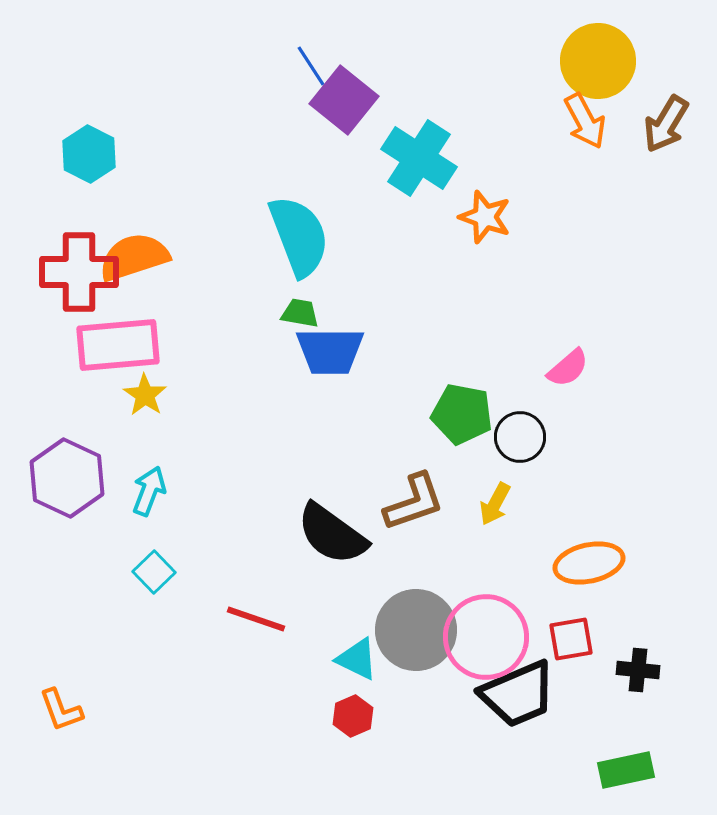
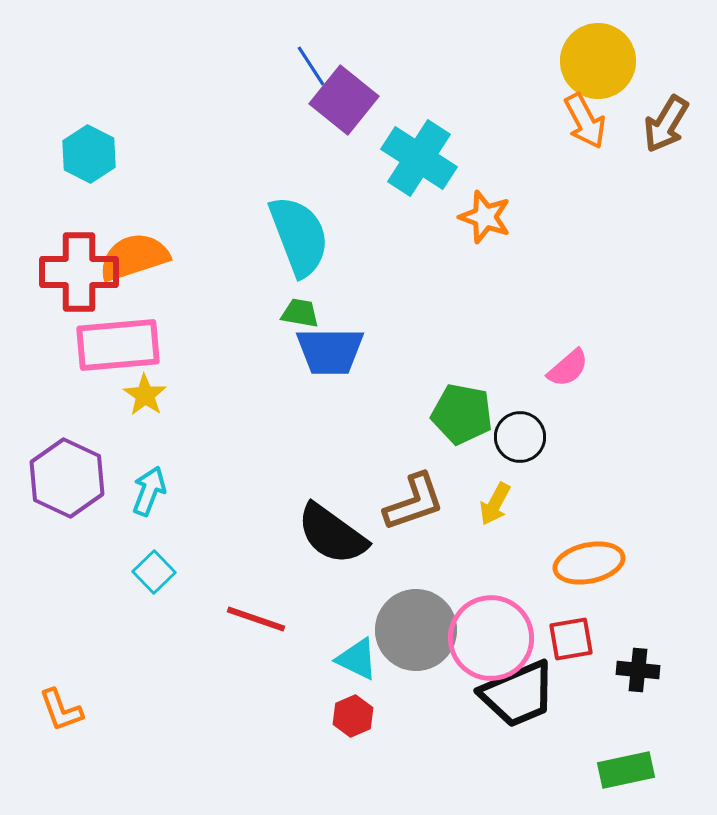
pink circle: moved 5 px right, 1 px down
